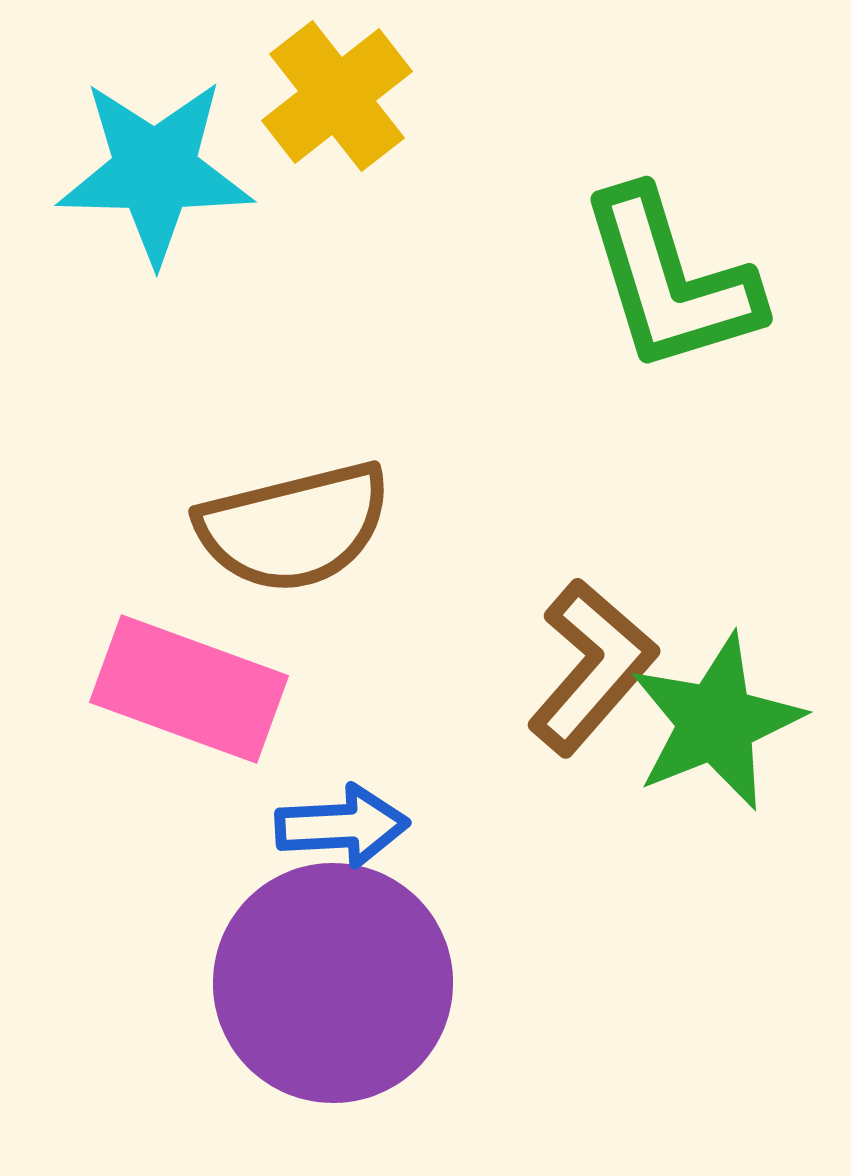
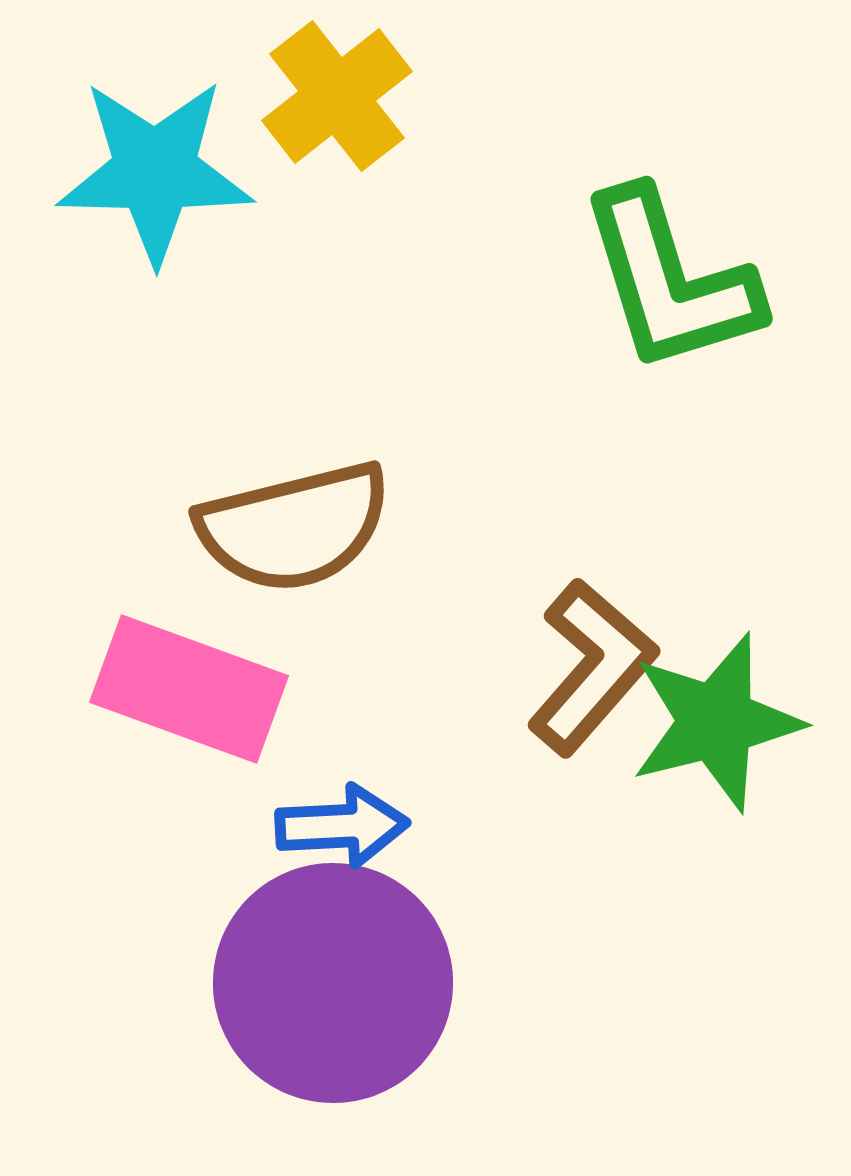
green star: rotated 8 degrees clockwise
